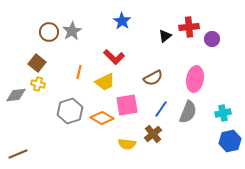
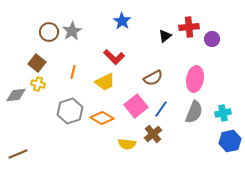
orange line: moved 6 px left
pink square: moved 9 px right, 1 px down; rotated 30 degrees counterclockwise
gray semicircle: moved 6 px right
